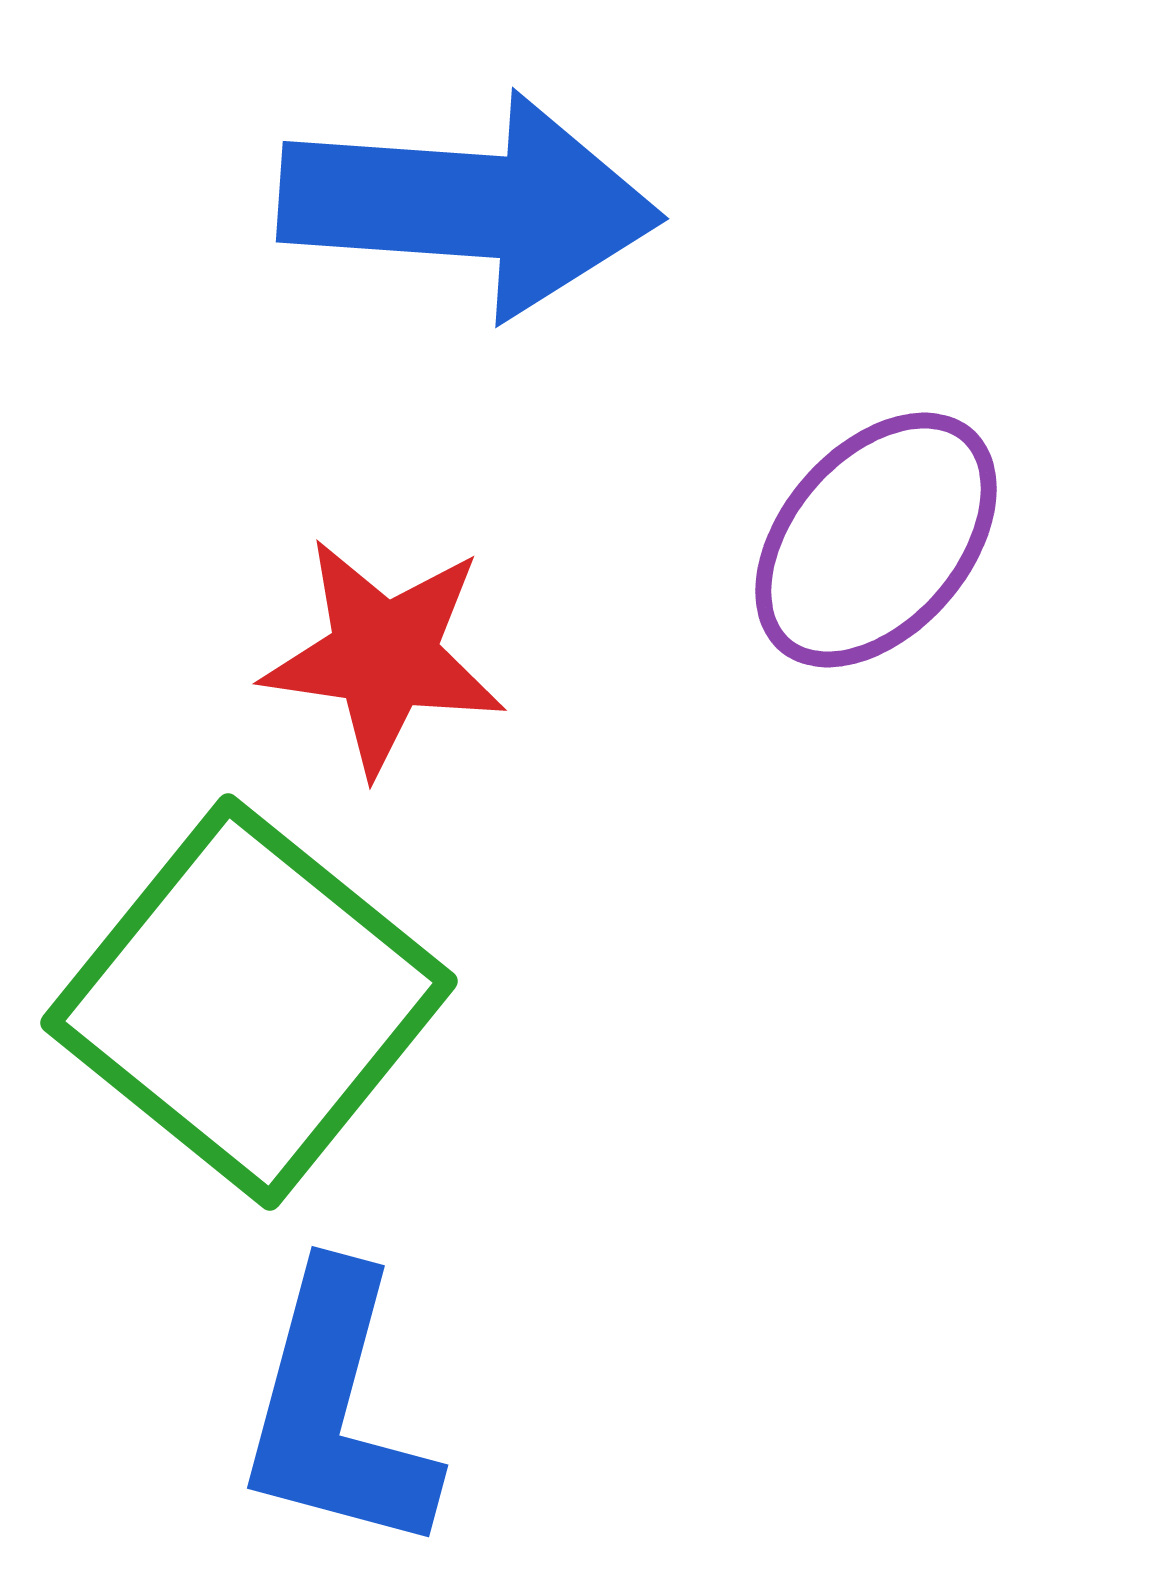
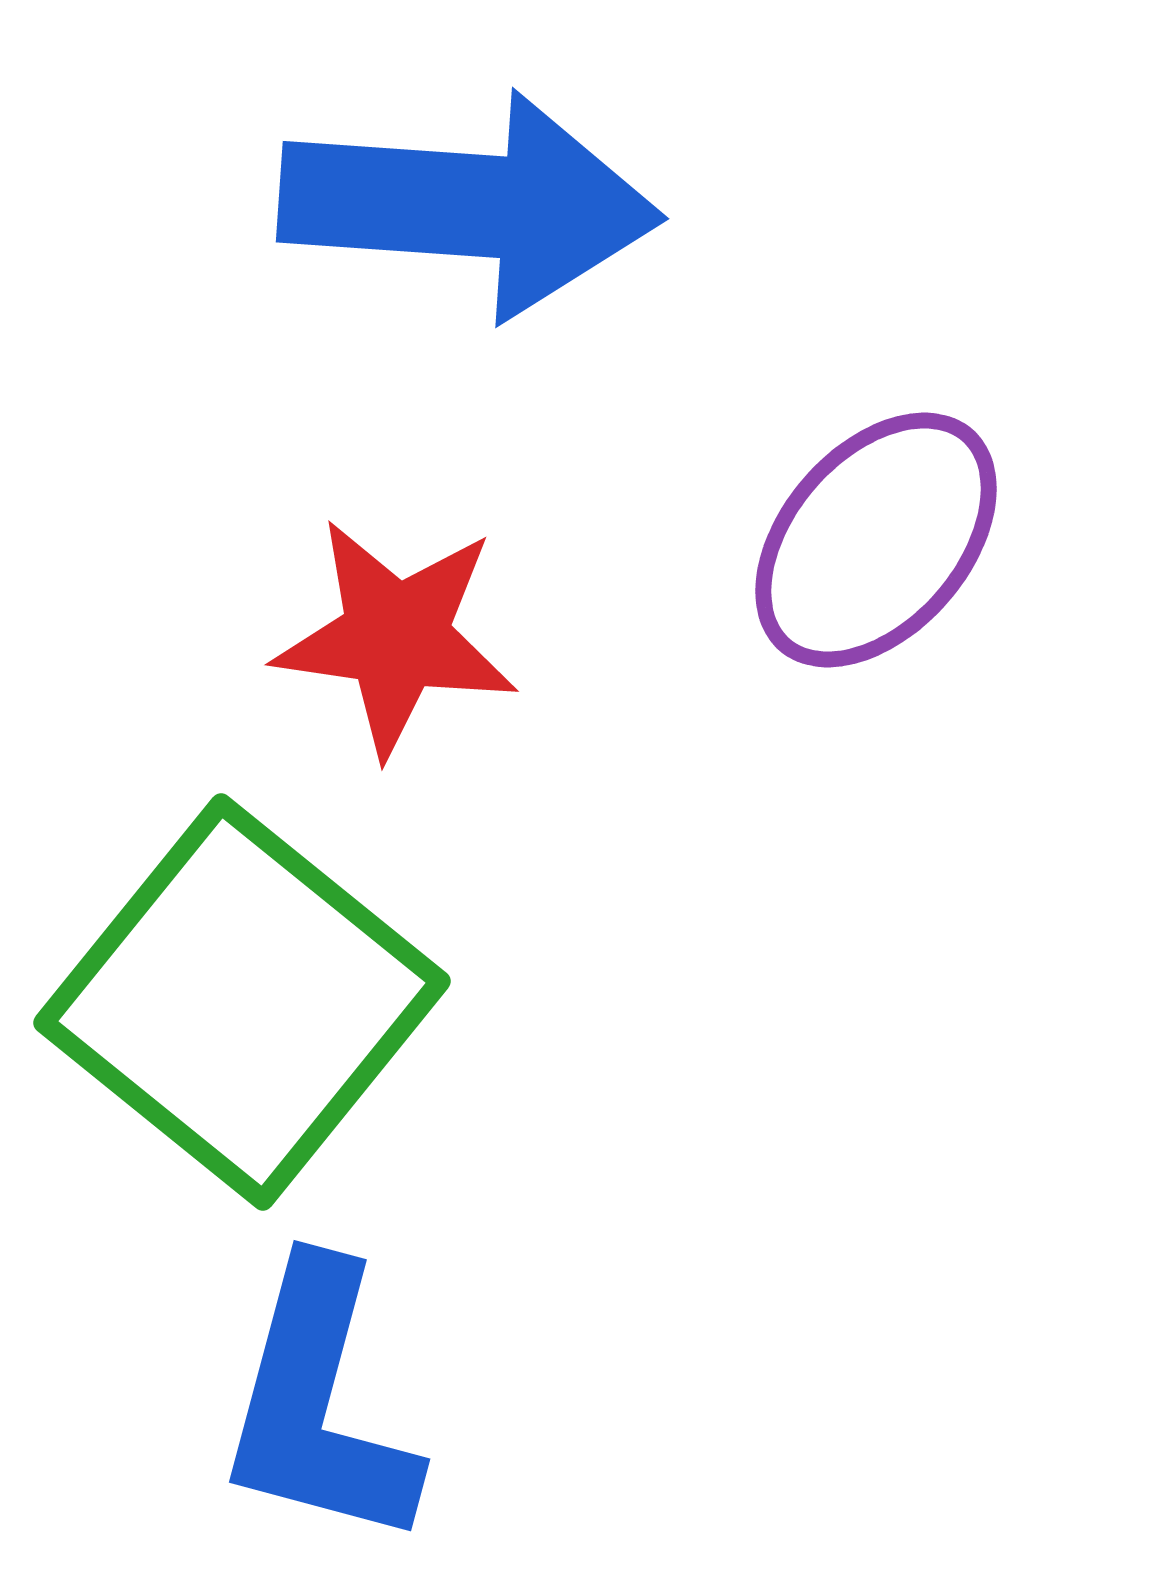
red star: moved 12 px right, 19 px up
green square: moved 7 px left
blue L-shape: moved 18 px left, 6 px up
